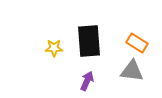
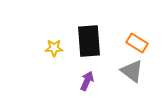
gray triangle: rotated 30 degrees clockwise
